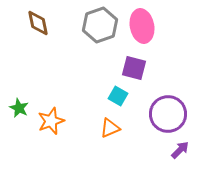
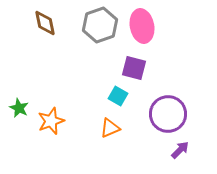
brown diamond: moved 7 px right
